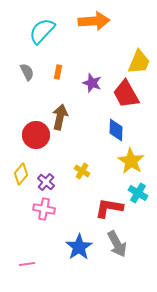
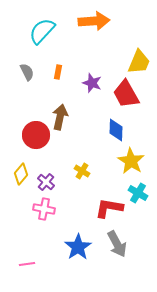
blue star: moved 1 px left
